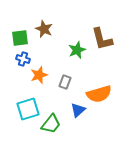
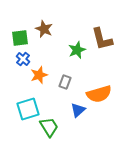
blue cross: rotated 24 degrees clockwise
green trapezoid: moved 2 px left, 3 px down; rotated 70 degrees counterclockwise
